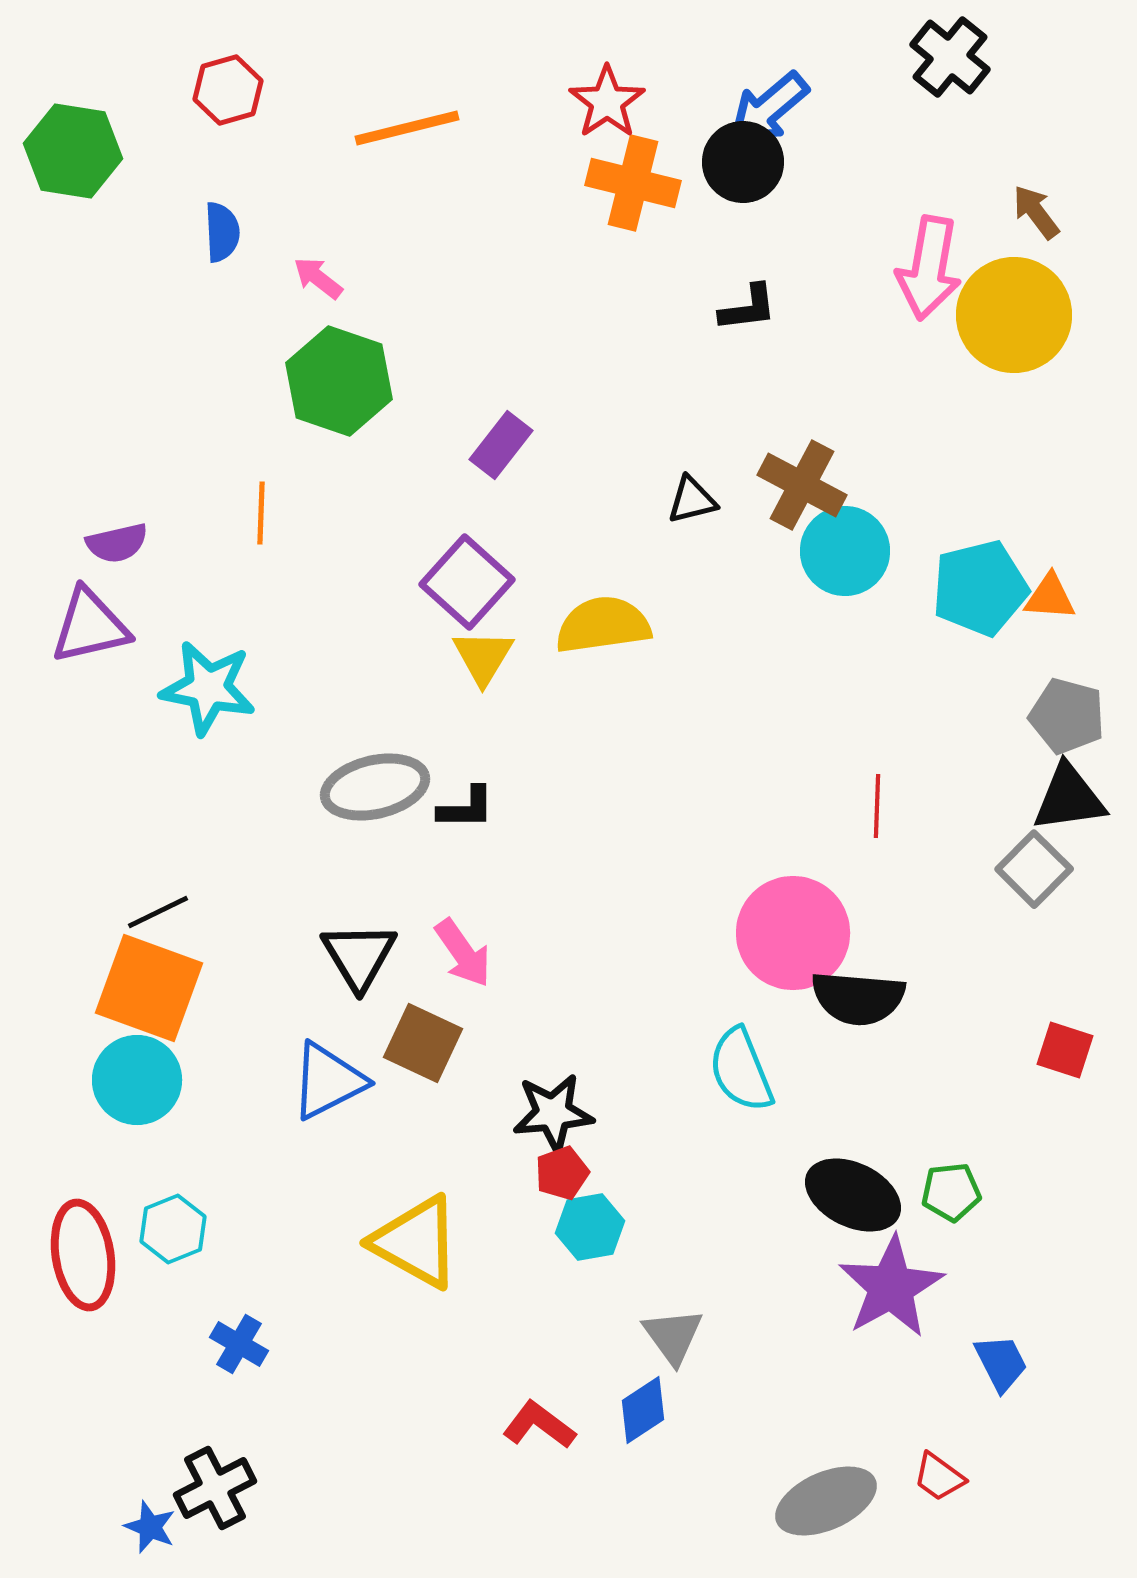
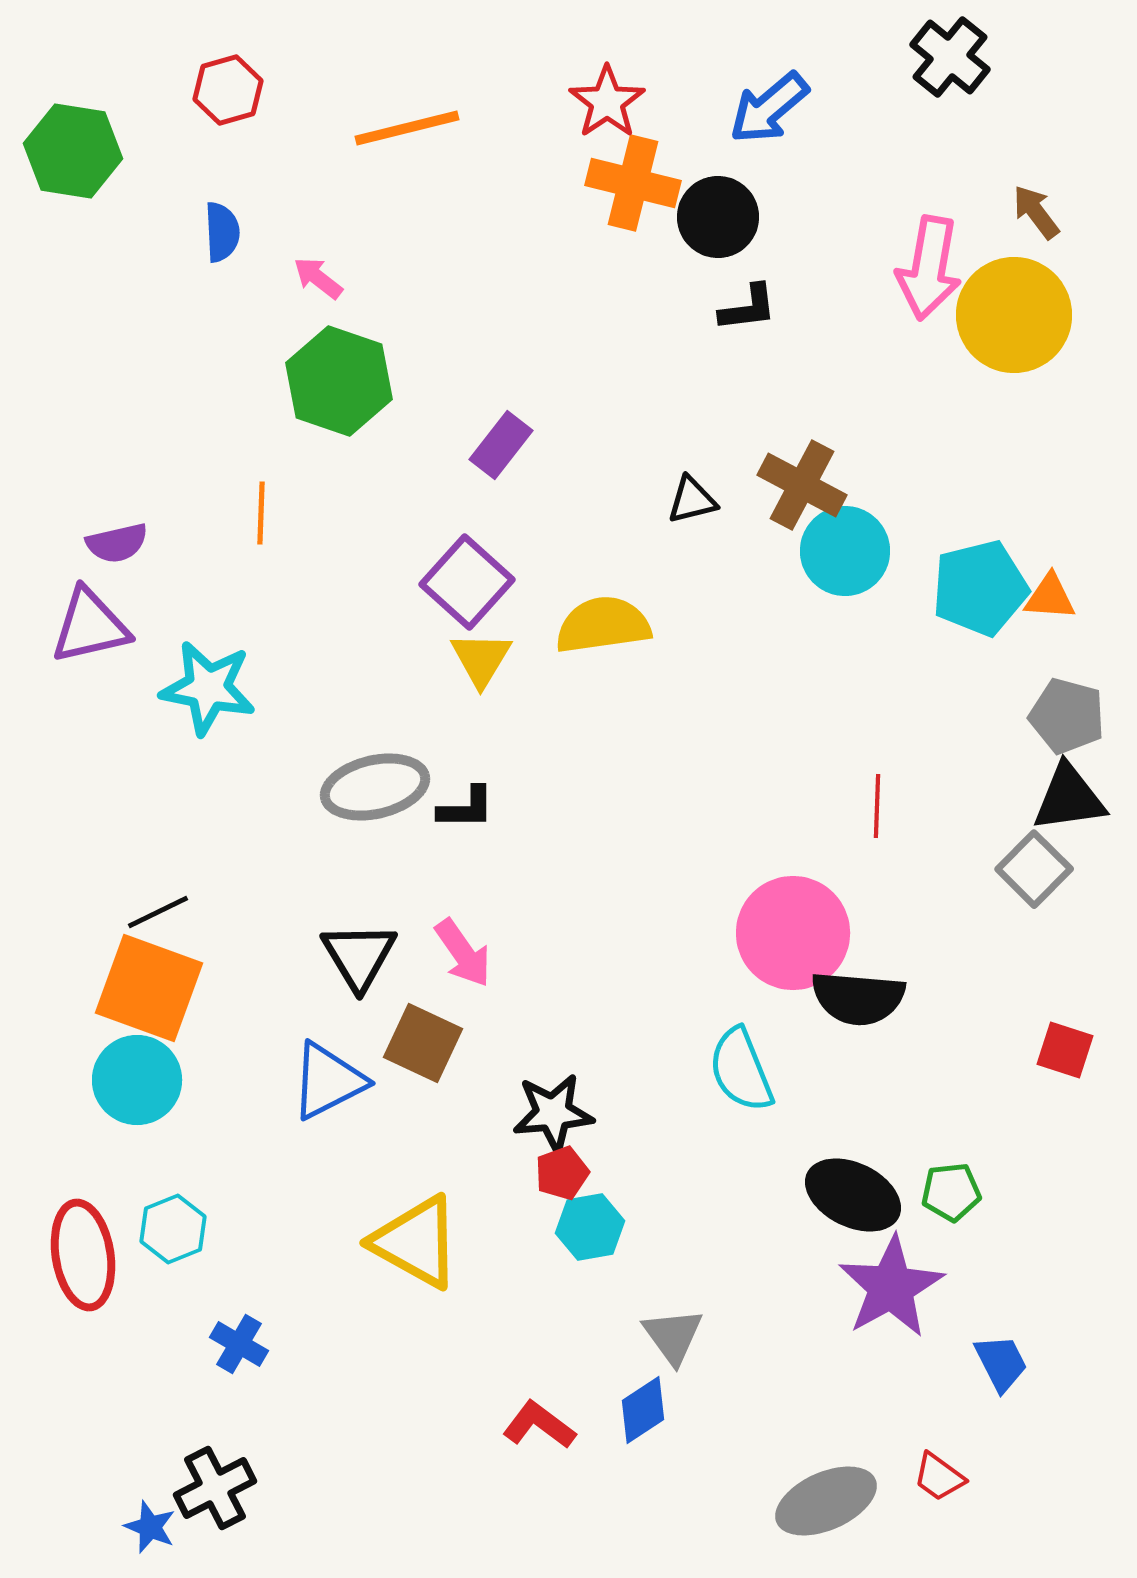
black circle at (743, 162): moved 25 px left, 55 px down
yellow triangle at (483, 657): moved 2 px left, 2 px down
